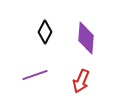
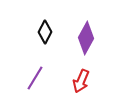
purple diamond: rotated 24 degrees clockwise
purple line: moved 3 px down; rotated 40 degrees counterclockwise
